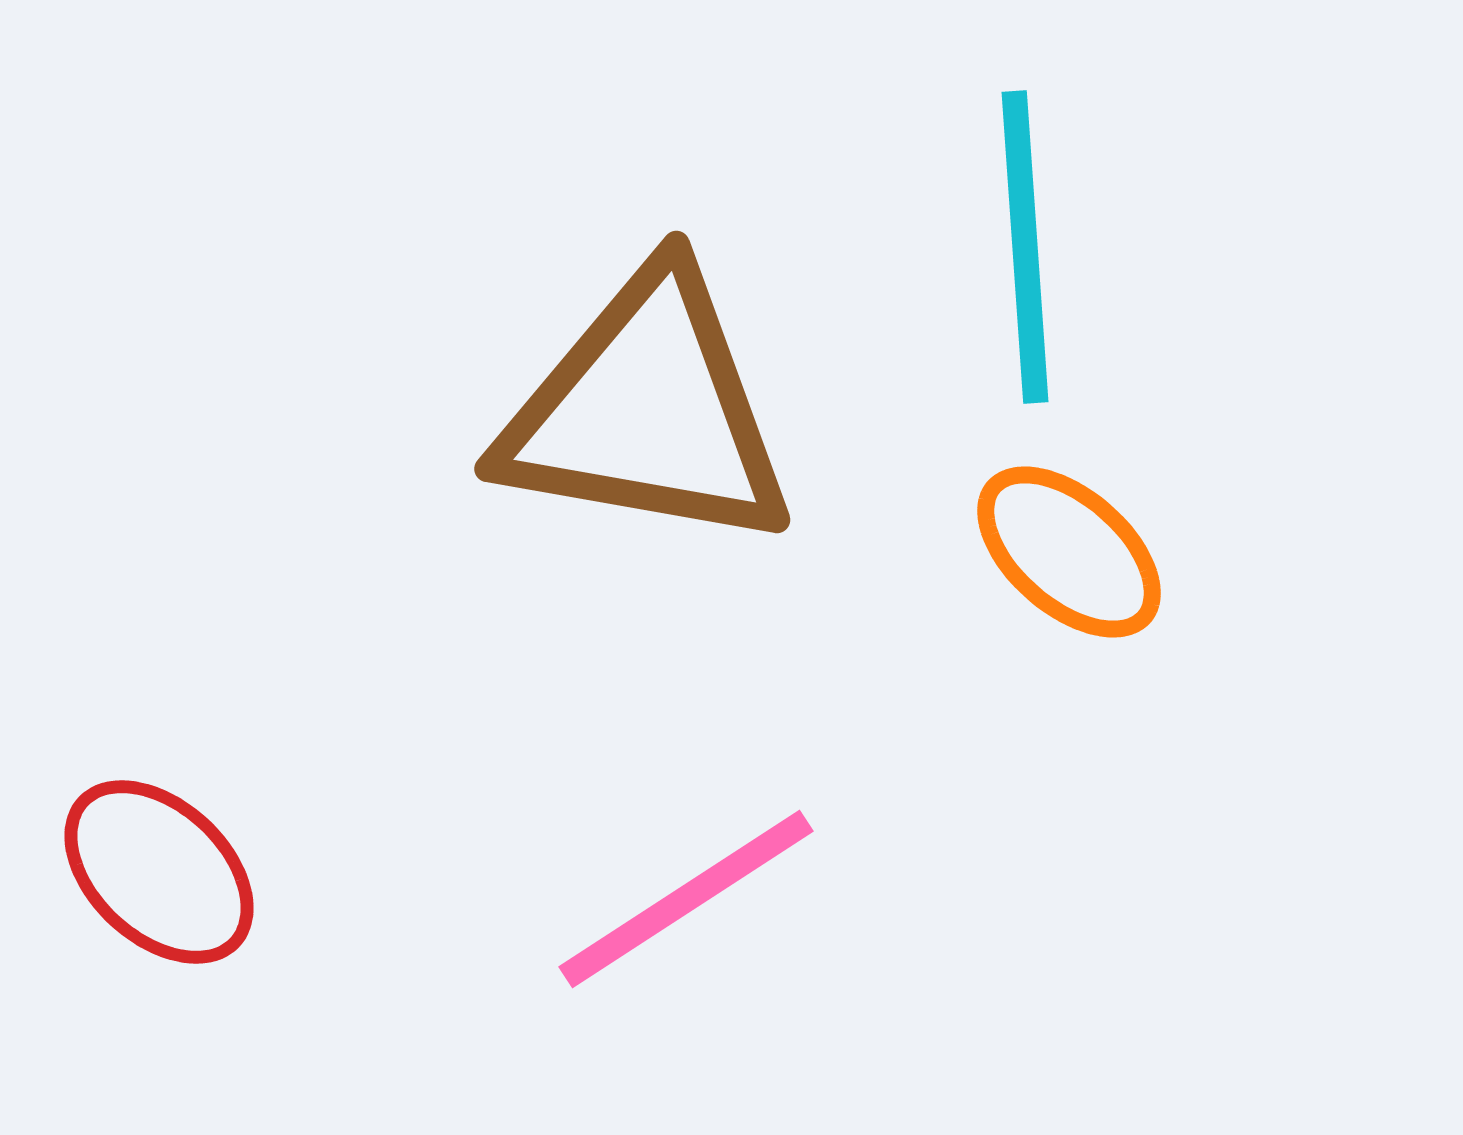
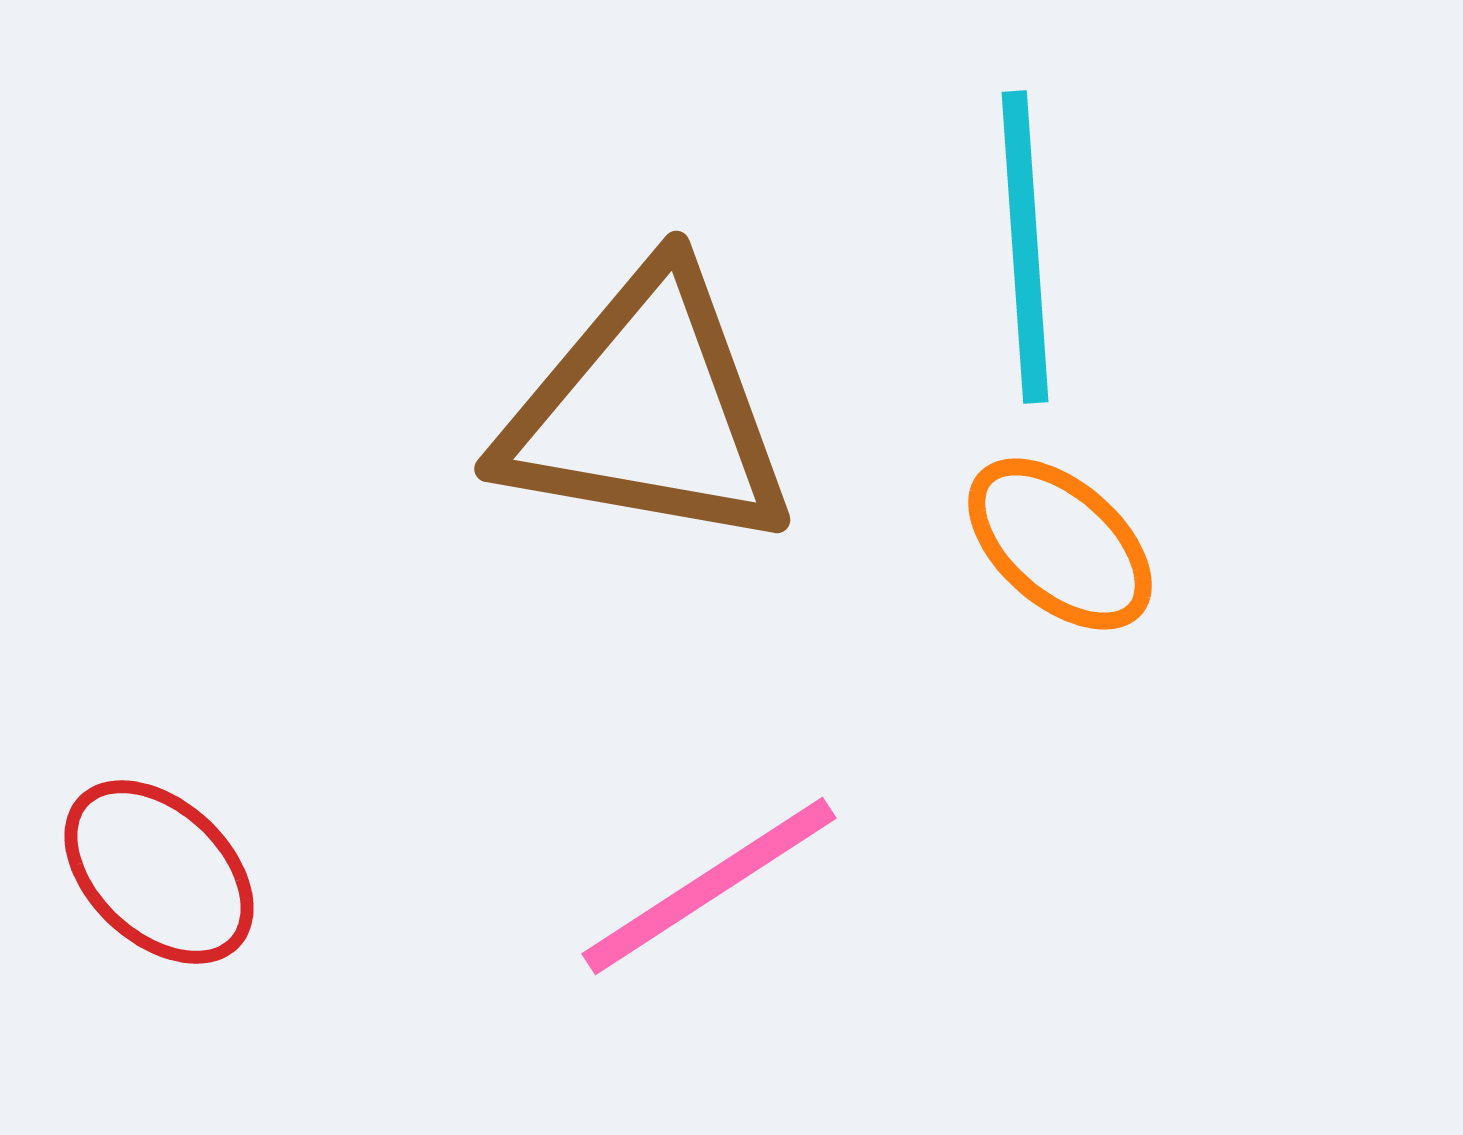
orange ellipse: moved 9 px left, 8 px up
pink line: moved 23 px right, 13 px up
